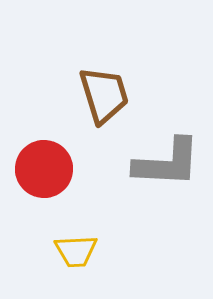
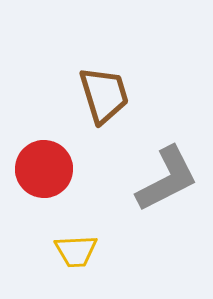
gray L-shape: moved 16 px down; rotated 30 degrees counterclockwise
